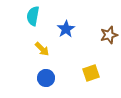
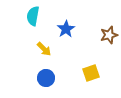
yellow arrow: moved 2 px right
